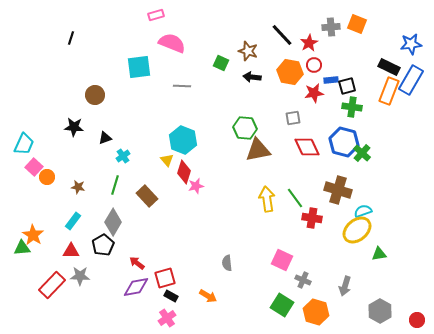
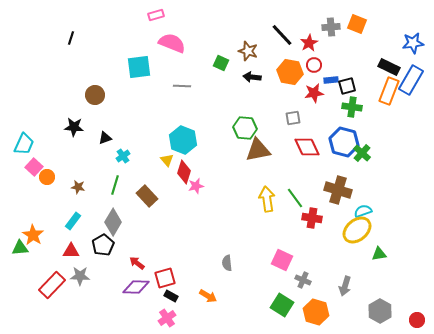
blue star at (411, 44): moved 2 px right, 1 px up
green triangle at (22, 248): moved 2 px left
purple diamond at (136, 287): rotated 12 degrees clockwise
